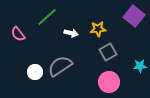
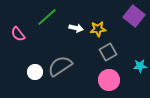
white arrow: moved 5 px right, 5 px up
pink circle: moved 2 px up
